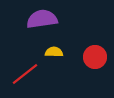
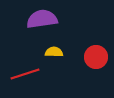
red circle: moved 1 px right
red line: rotated 20 degrees clockwise
